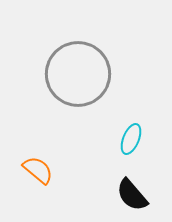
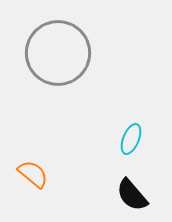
gray circle: moved 20 px left, 21 px up
orange semicircle: moved 5 px left, 4 px down
